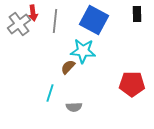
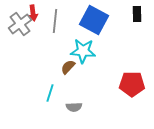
gray cross: moved 1 px right
